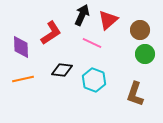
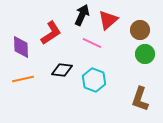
brown L-shape: moved 5 px right, 5 px down
